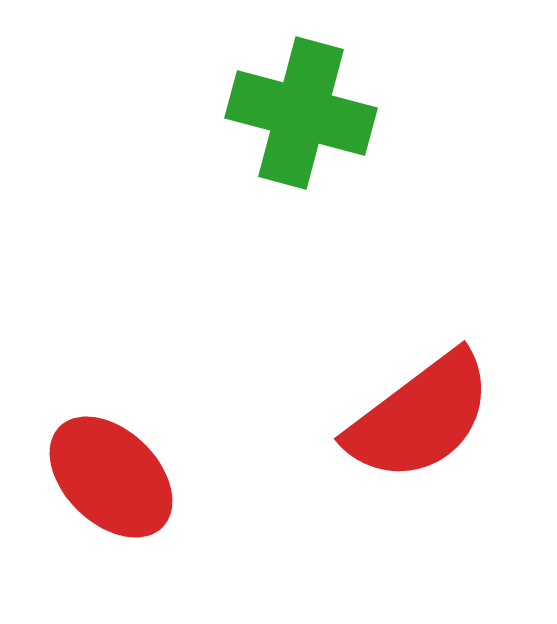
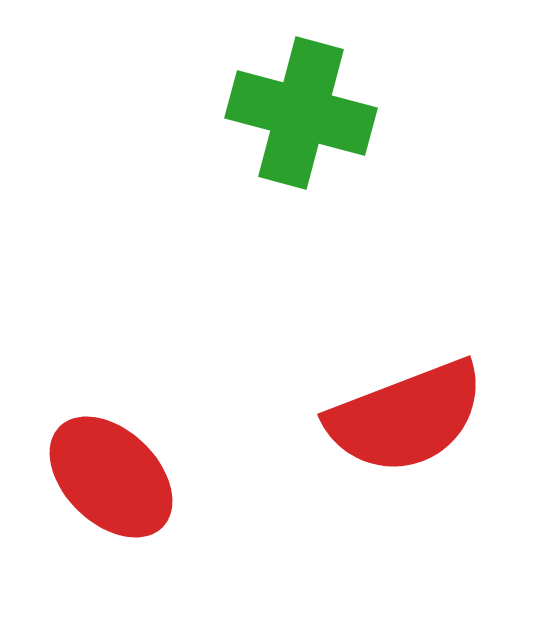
red semicircle: moved 14 px left; rotated 16 degrees clockwise
